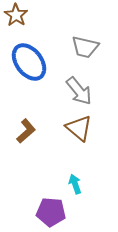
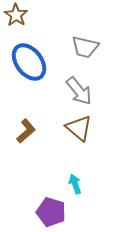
purple pentagon: rotated 12 degrees clockwise
